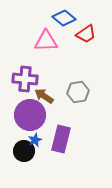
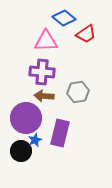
purple cross: moved 17 px right, 7 px up
brown arrow: rotated 30 degrees counterclockwise
purple circle: moved 4 px left, 3 px down
purple rectangle: moved 1 px left, 6 px up
black circle: moved 3 px left
